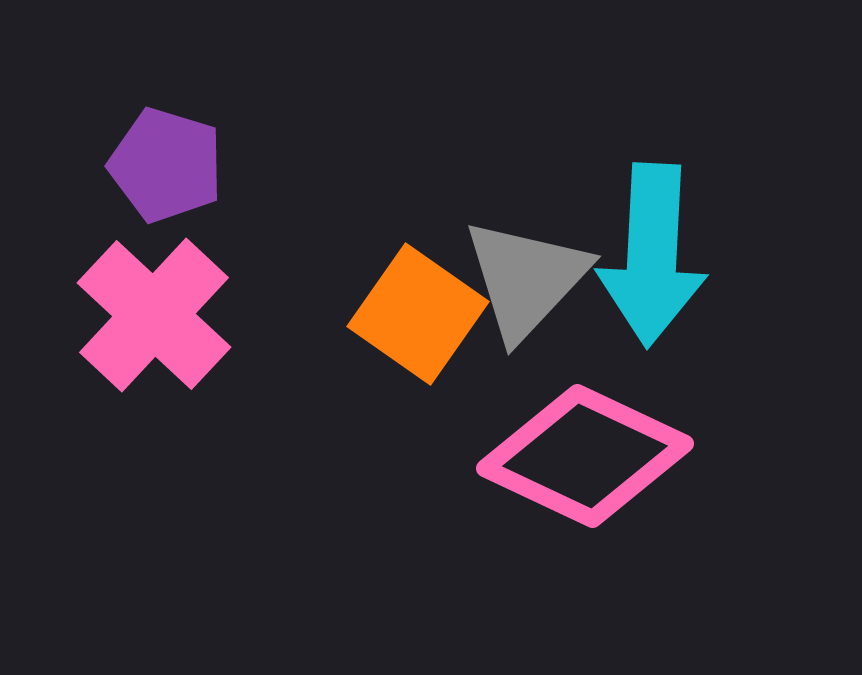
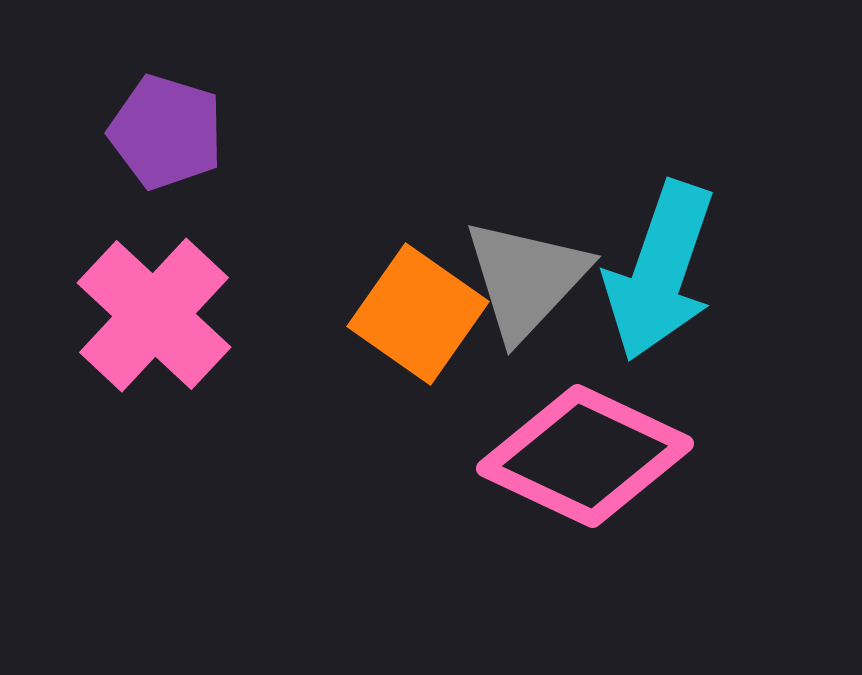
purple pentagon: moved 33 px up
cyan arrow: moved 8 px right, 16 px down; rotated 16 degrees clockwise
